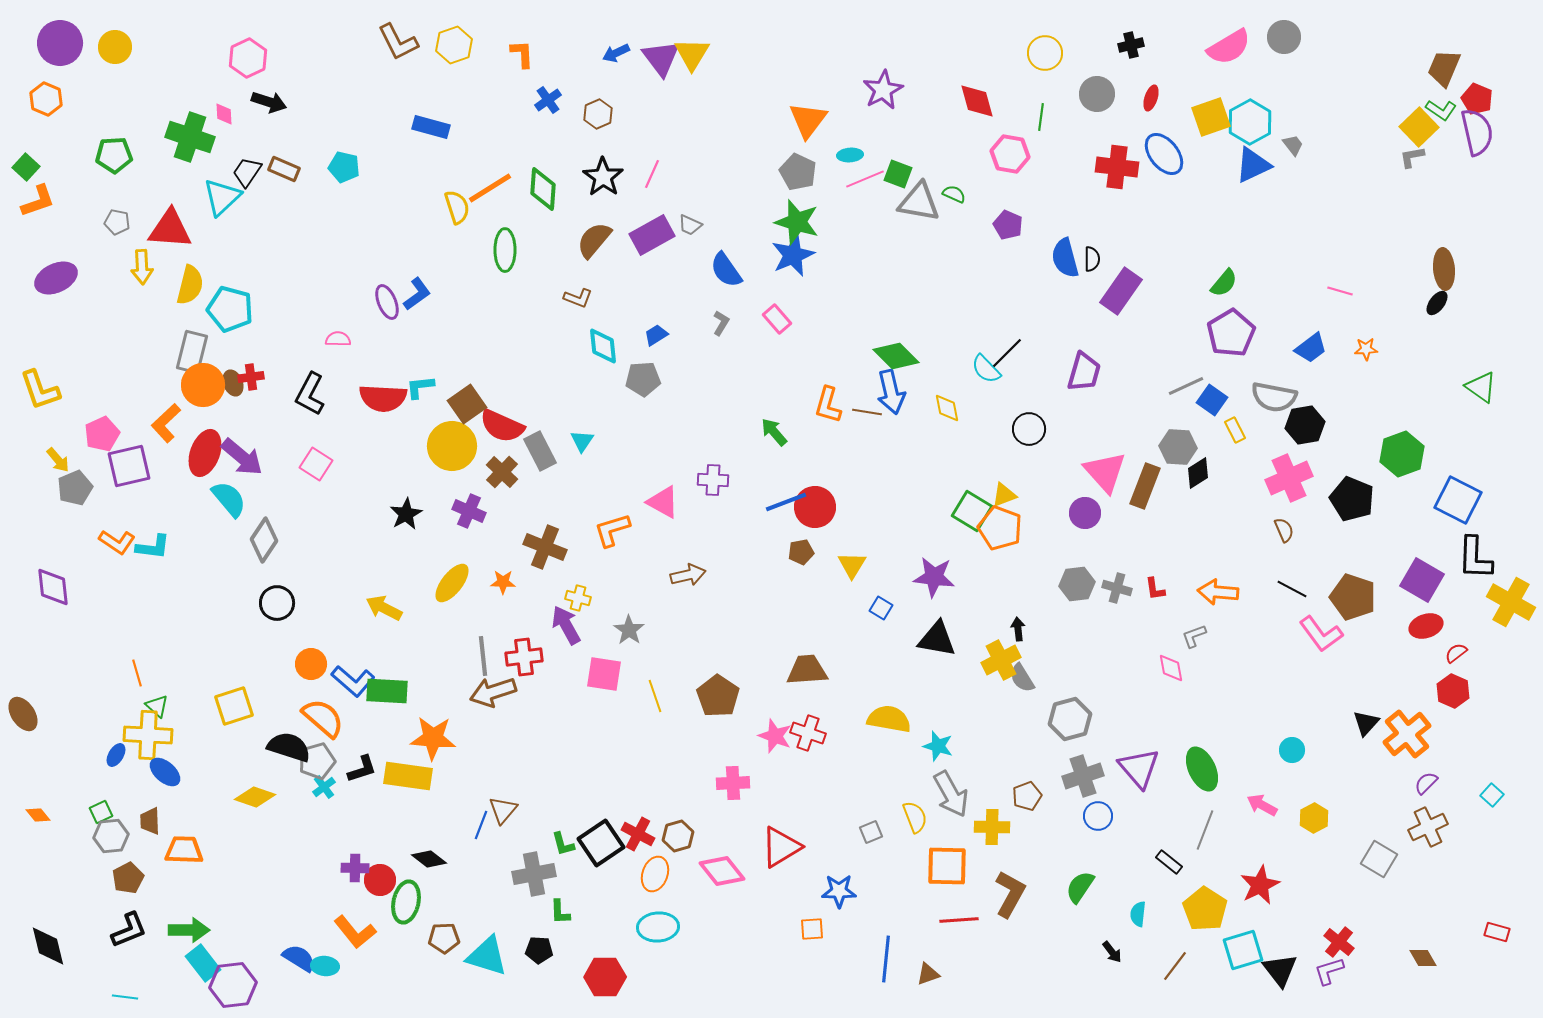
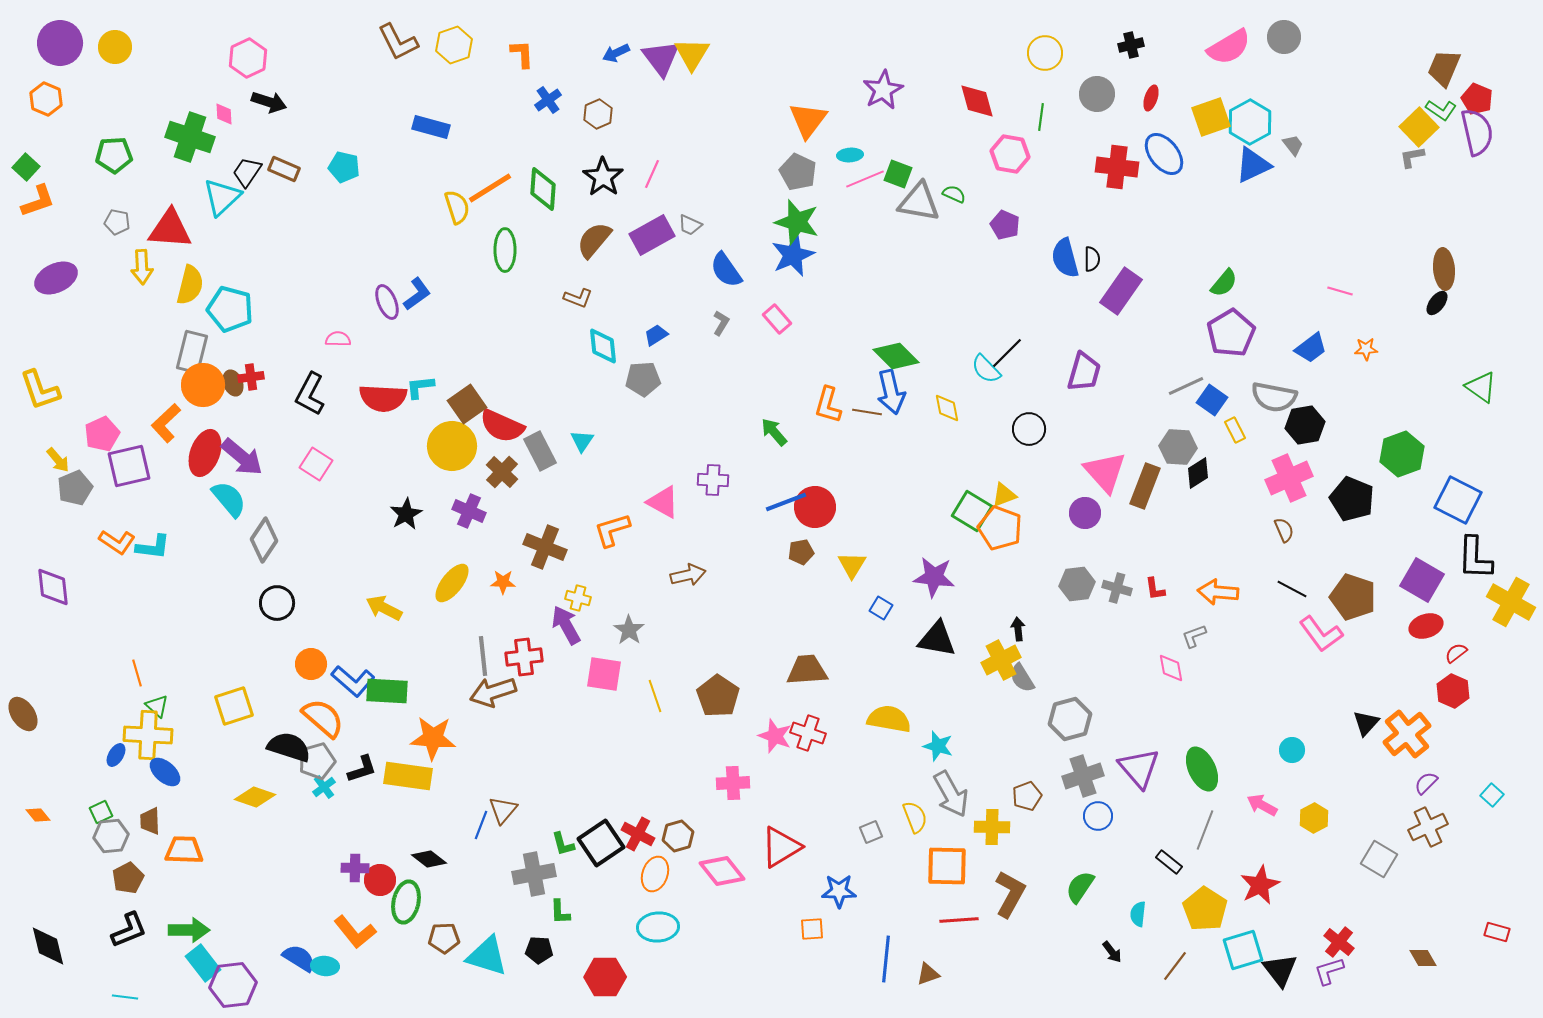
purple pentagon at (1008, 225): moved 3 px left
